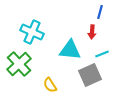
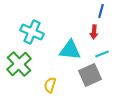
blue line: moved 1 px right, 1 px up
red arrow: moved 2 px right
yellow semicircle: rotated 49 degrees clockwise
